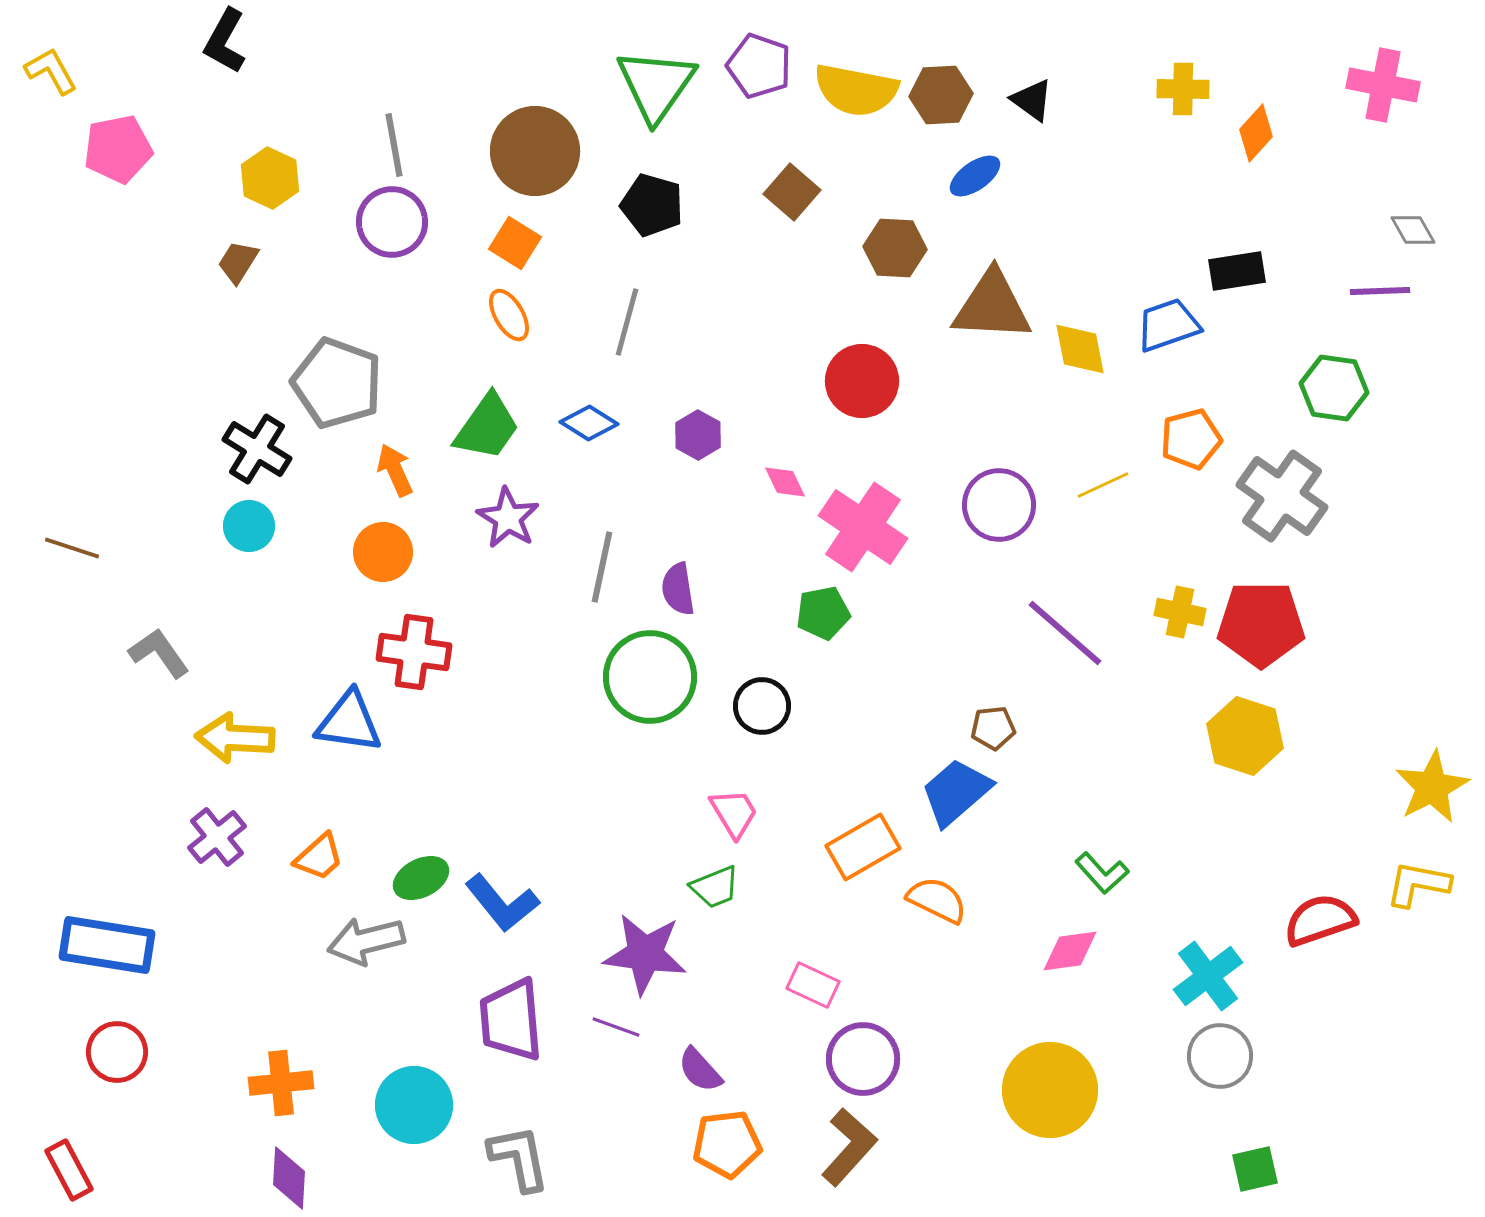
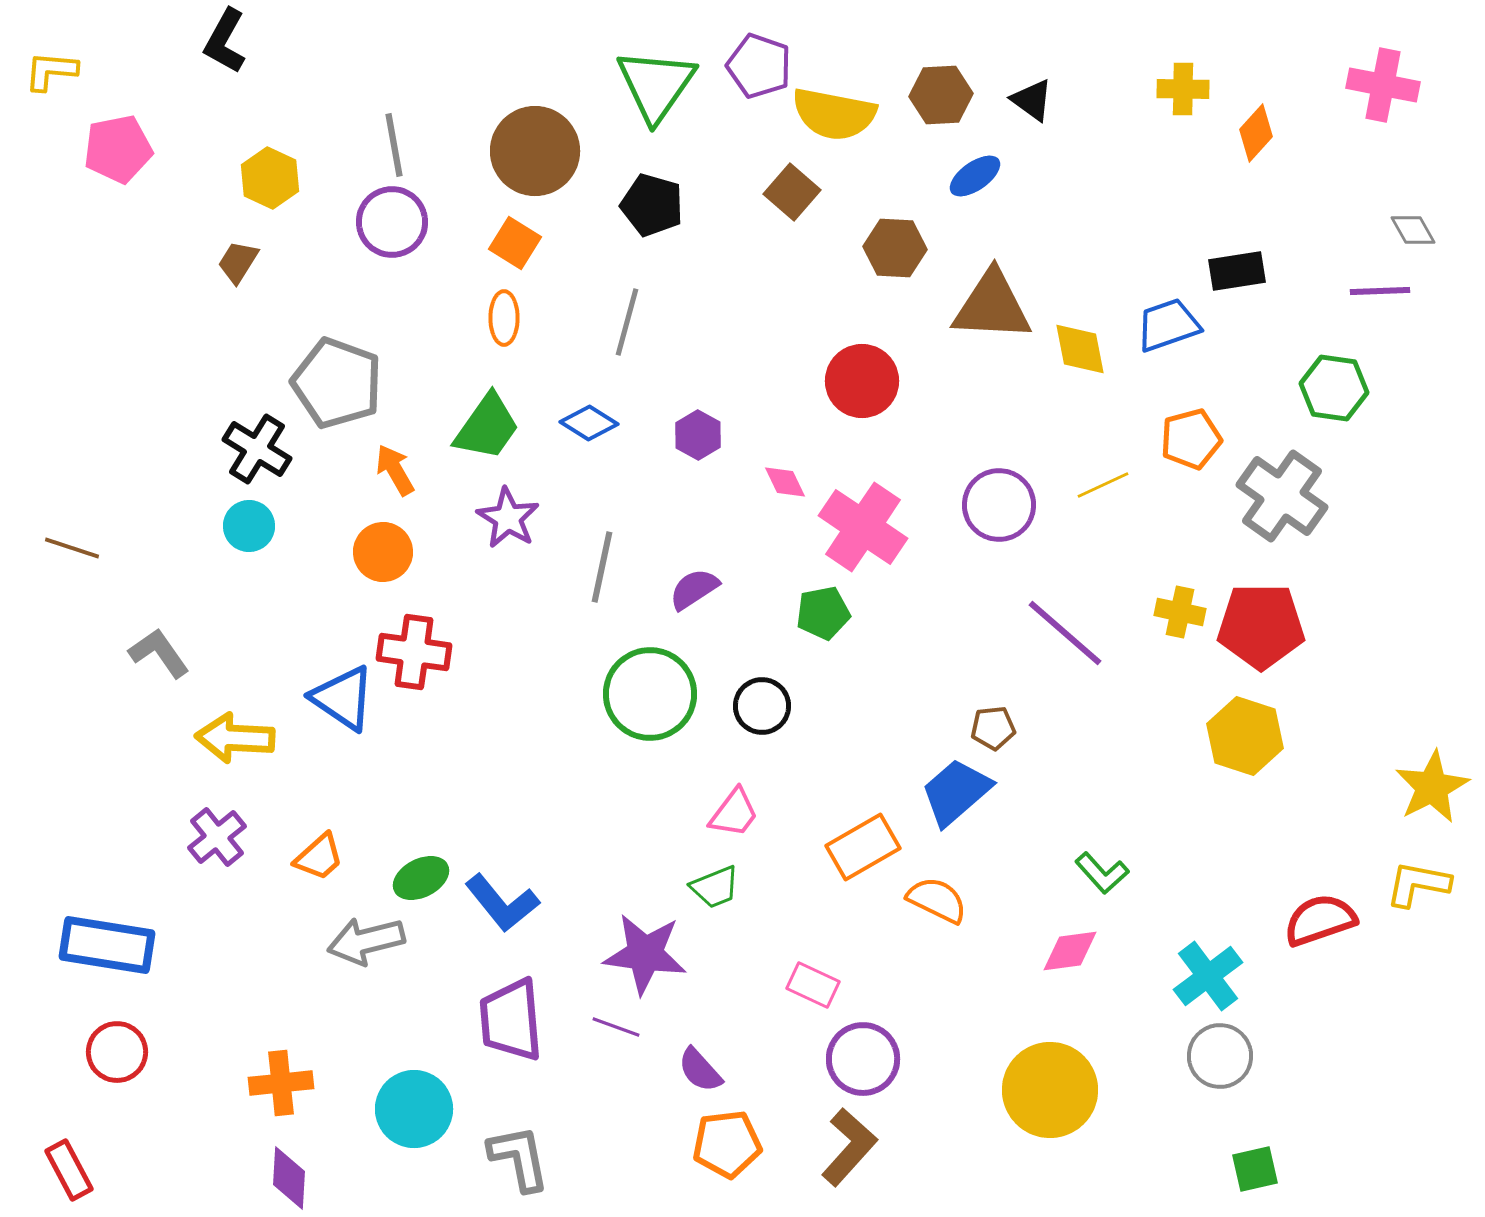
yellow L-shape at (51, 71): rotated 56 degrees counterclockwise
yellow semicircle at (856, 90): moved 22 px left, 24 px down
orange ellipse at (509, 315): moved 5 px left, 3 px down; rotated 30 degrees clockwise
orange arrow at (395, 470): rotated 6 degrees counterclockwise
purple semicircle at (678, 589): moved 16 px right; rotated 66 degrees clockwise
red pentagon at (1261, 624): moved 2 px down
green circle at (650, 677): moved 17 px down
blue triangle at (349, 722): moved 6 px left, 24 px up; rotated 26 degrees clockwise
pink trapezoid at (734, 813): rotated 68 degrees clockwise
cyan circle at (414, 1105): moved 4 px down
